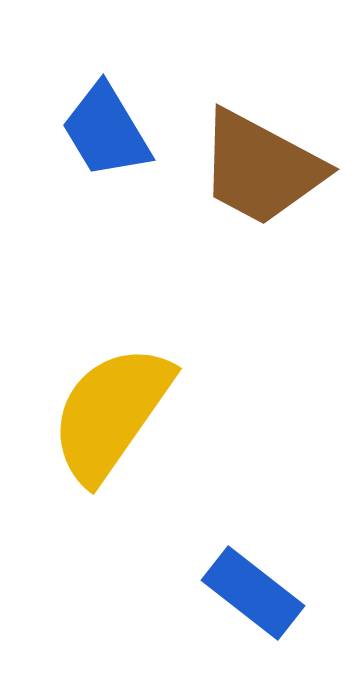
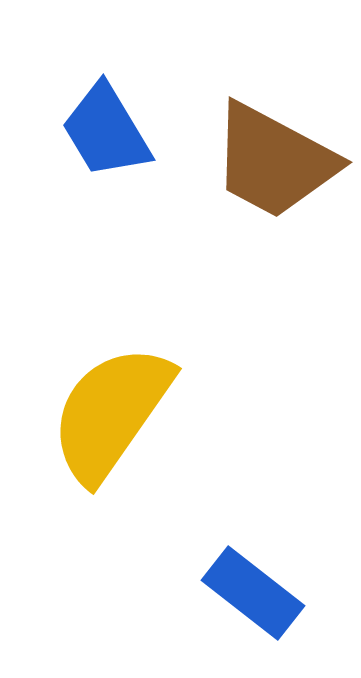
brown trapezoid: moved 13 px right, 7 px up
